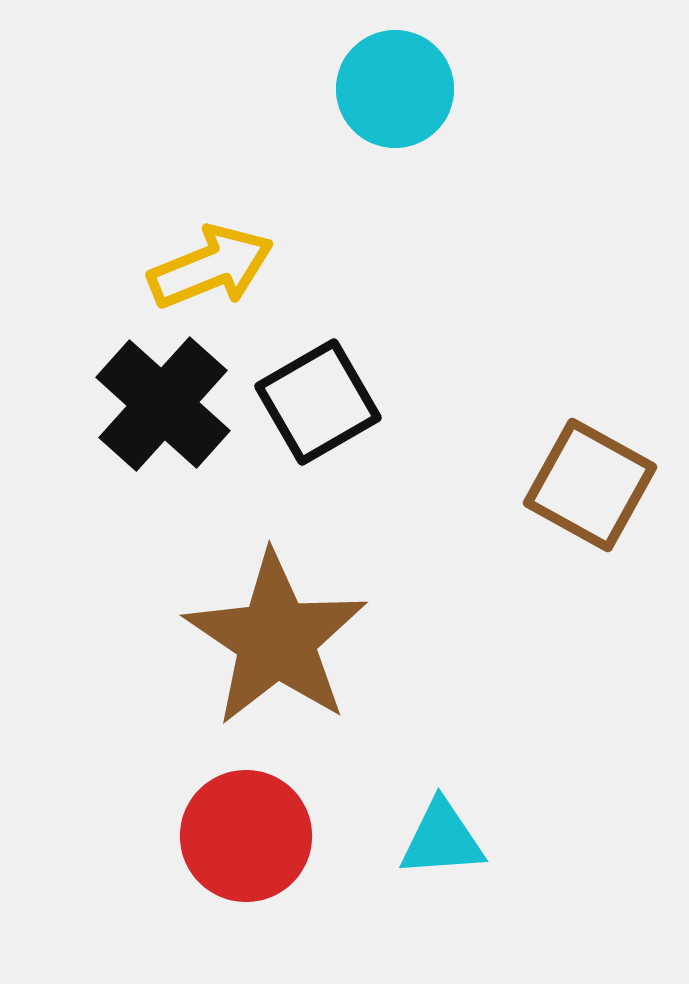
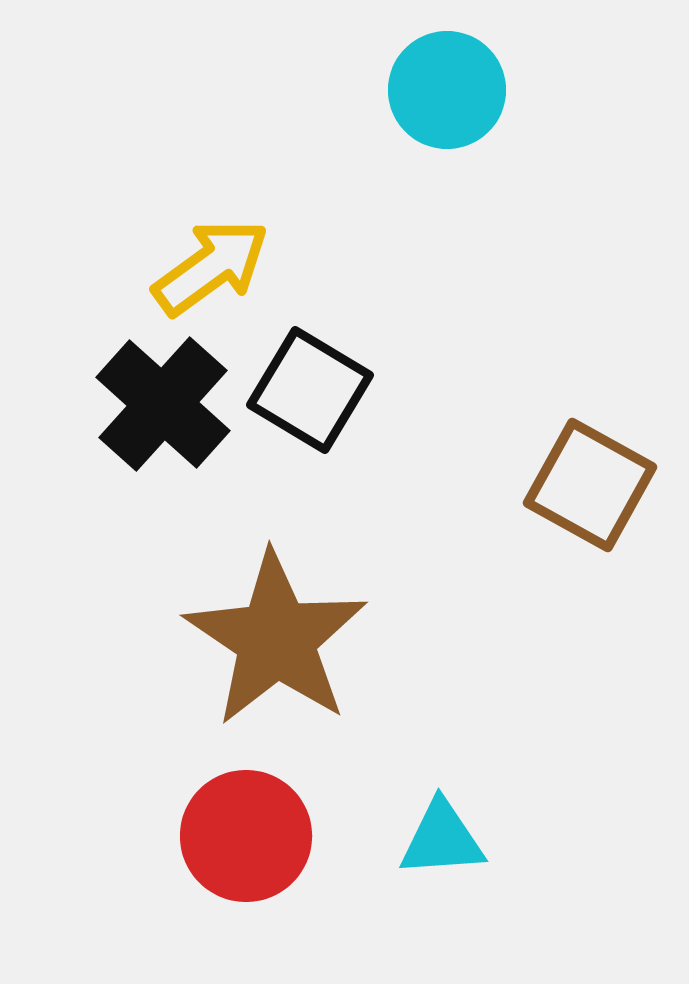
cyan circle: moved 52 px right, 1 px down
yellow arrow: rotated 14 degrees counterclockwise
black square: moved 8 px left, 12 px up; rotated 29 degrees counterclockwise
